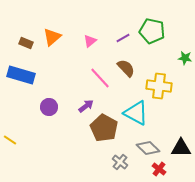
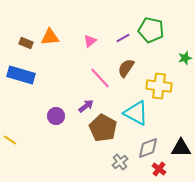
green pentagon: moved 1 px left, 1 px up
orange triangle: moved 2 px left; rotated 36 degrees clockwise
green star: rotated 24 degrees counterclockwise
brown semicircle: rotated 102 degrees counterclockwise
purple circle: moved 7 px right, 9 px down
brown pentagon: moved 1 px left
gray diamond: rotated 65 degrees counterclockwise
gray cross: rotated 14 degrees clockwise
